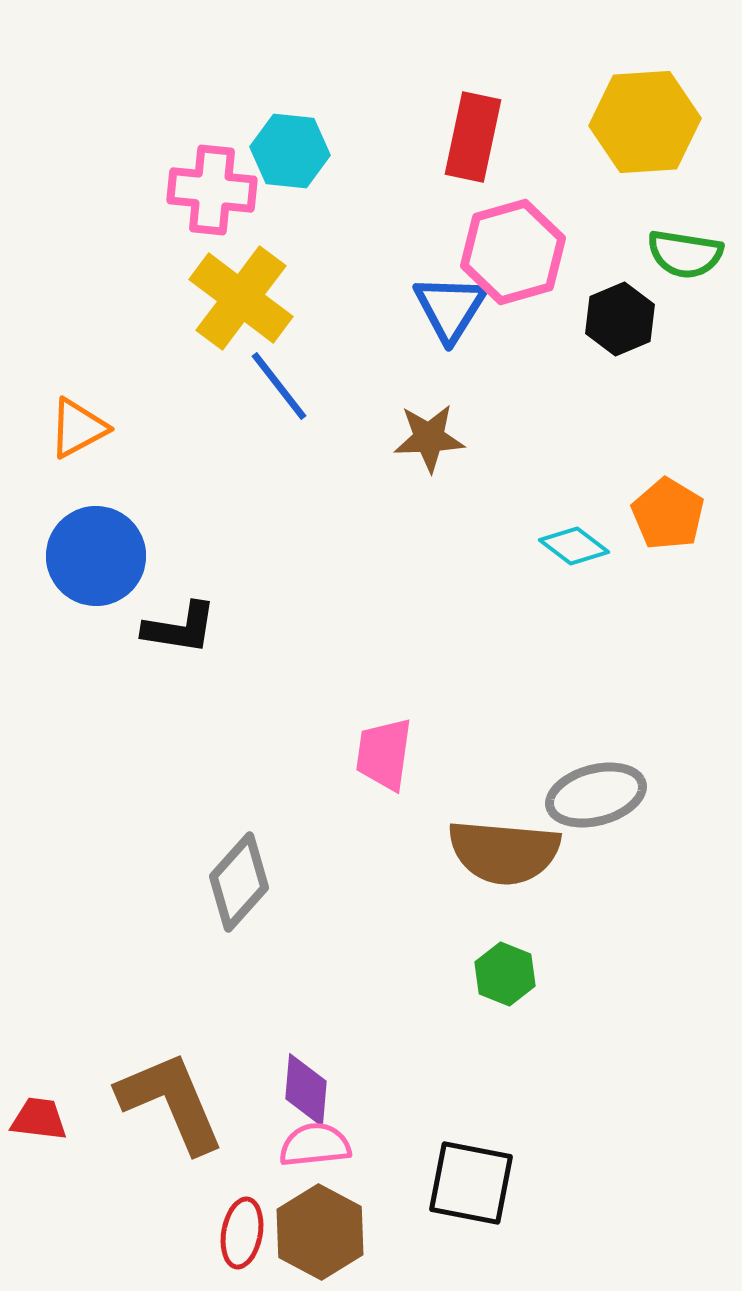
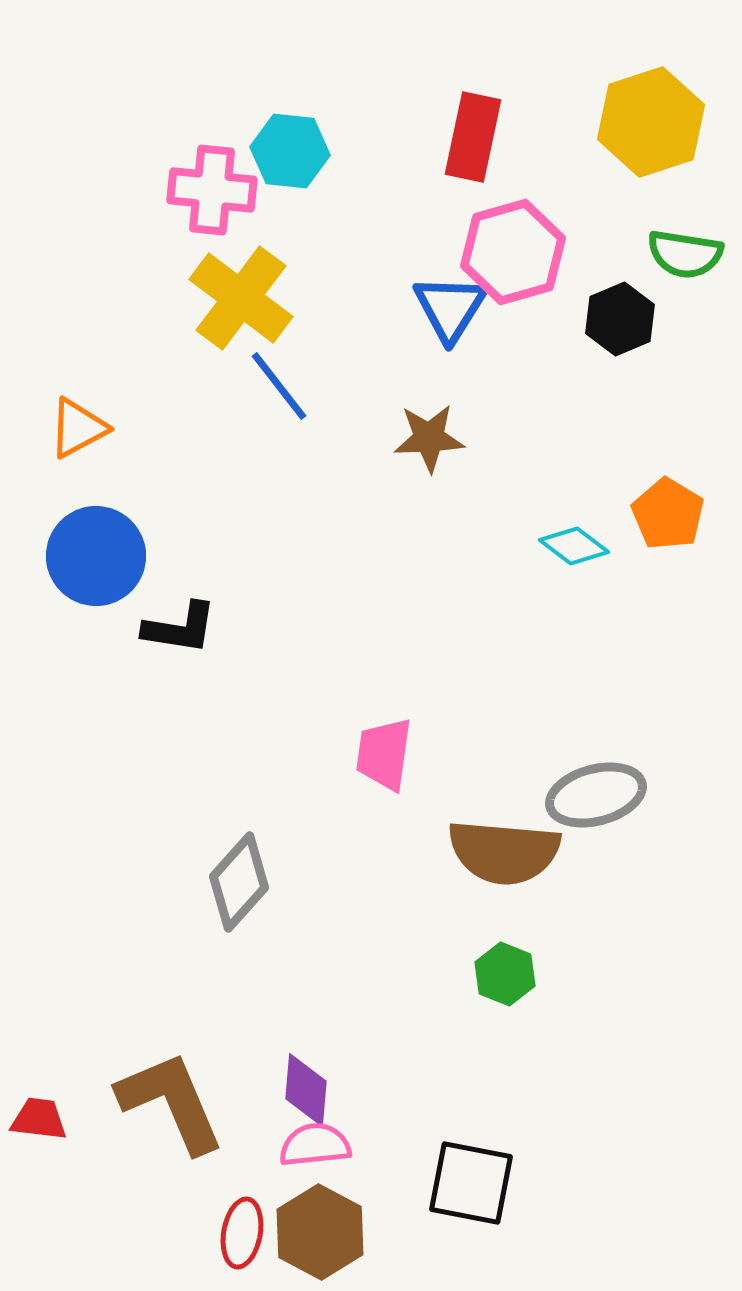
yellow hexagon: moved 6 px right; rotated 14 degrees counterclockwise
